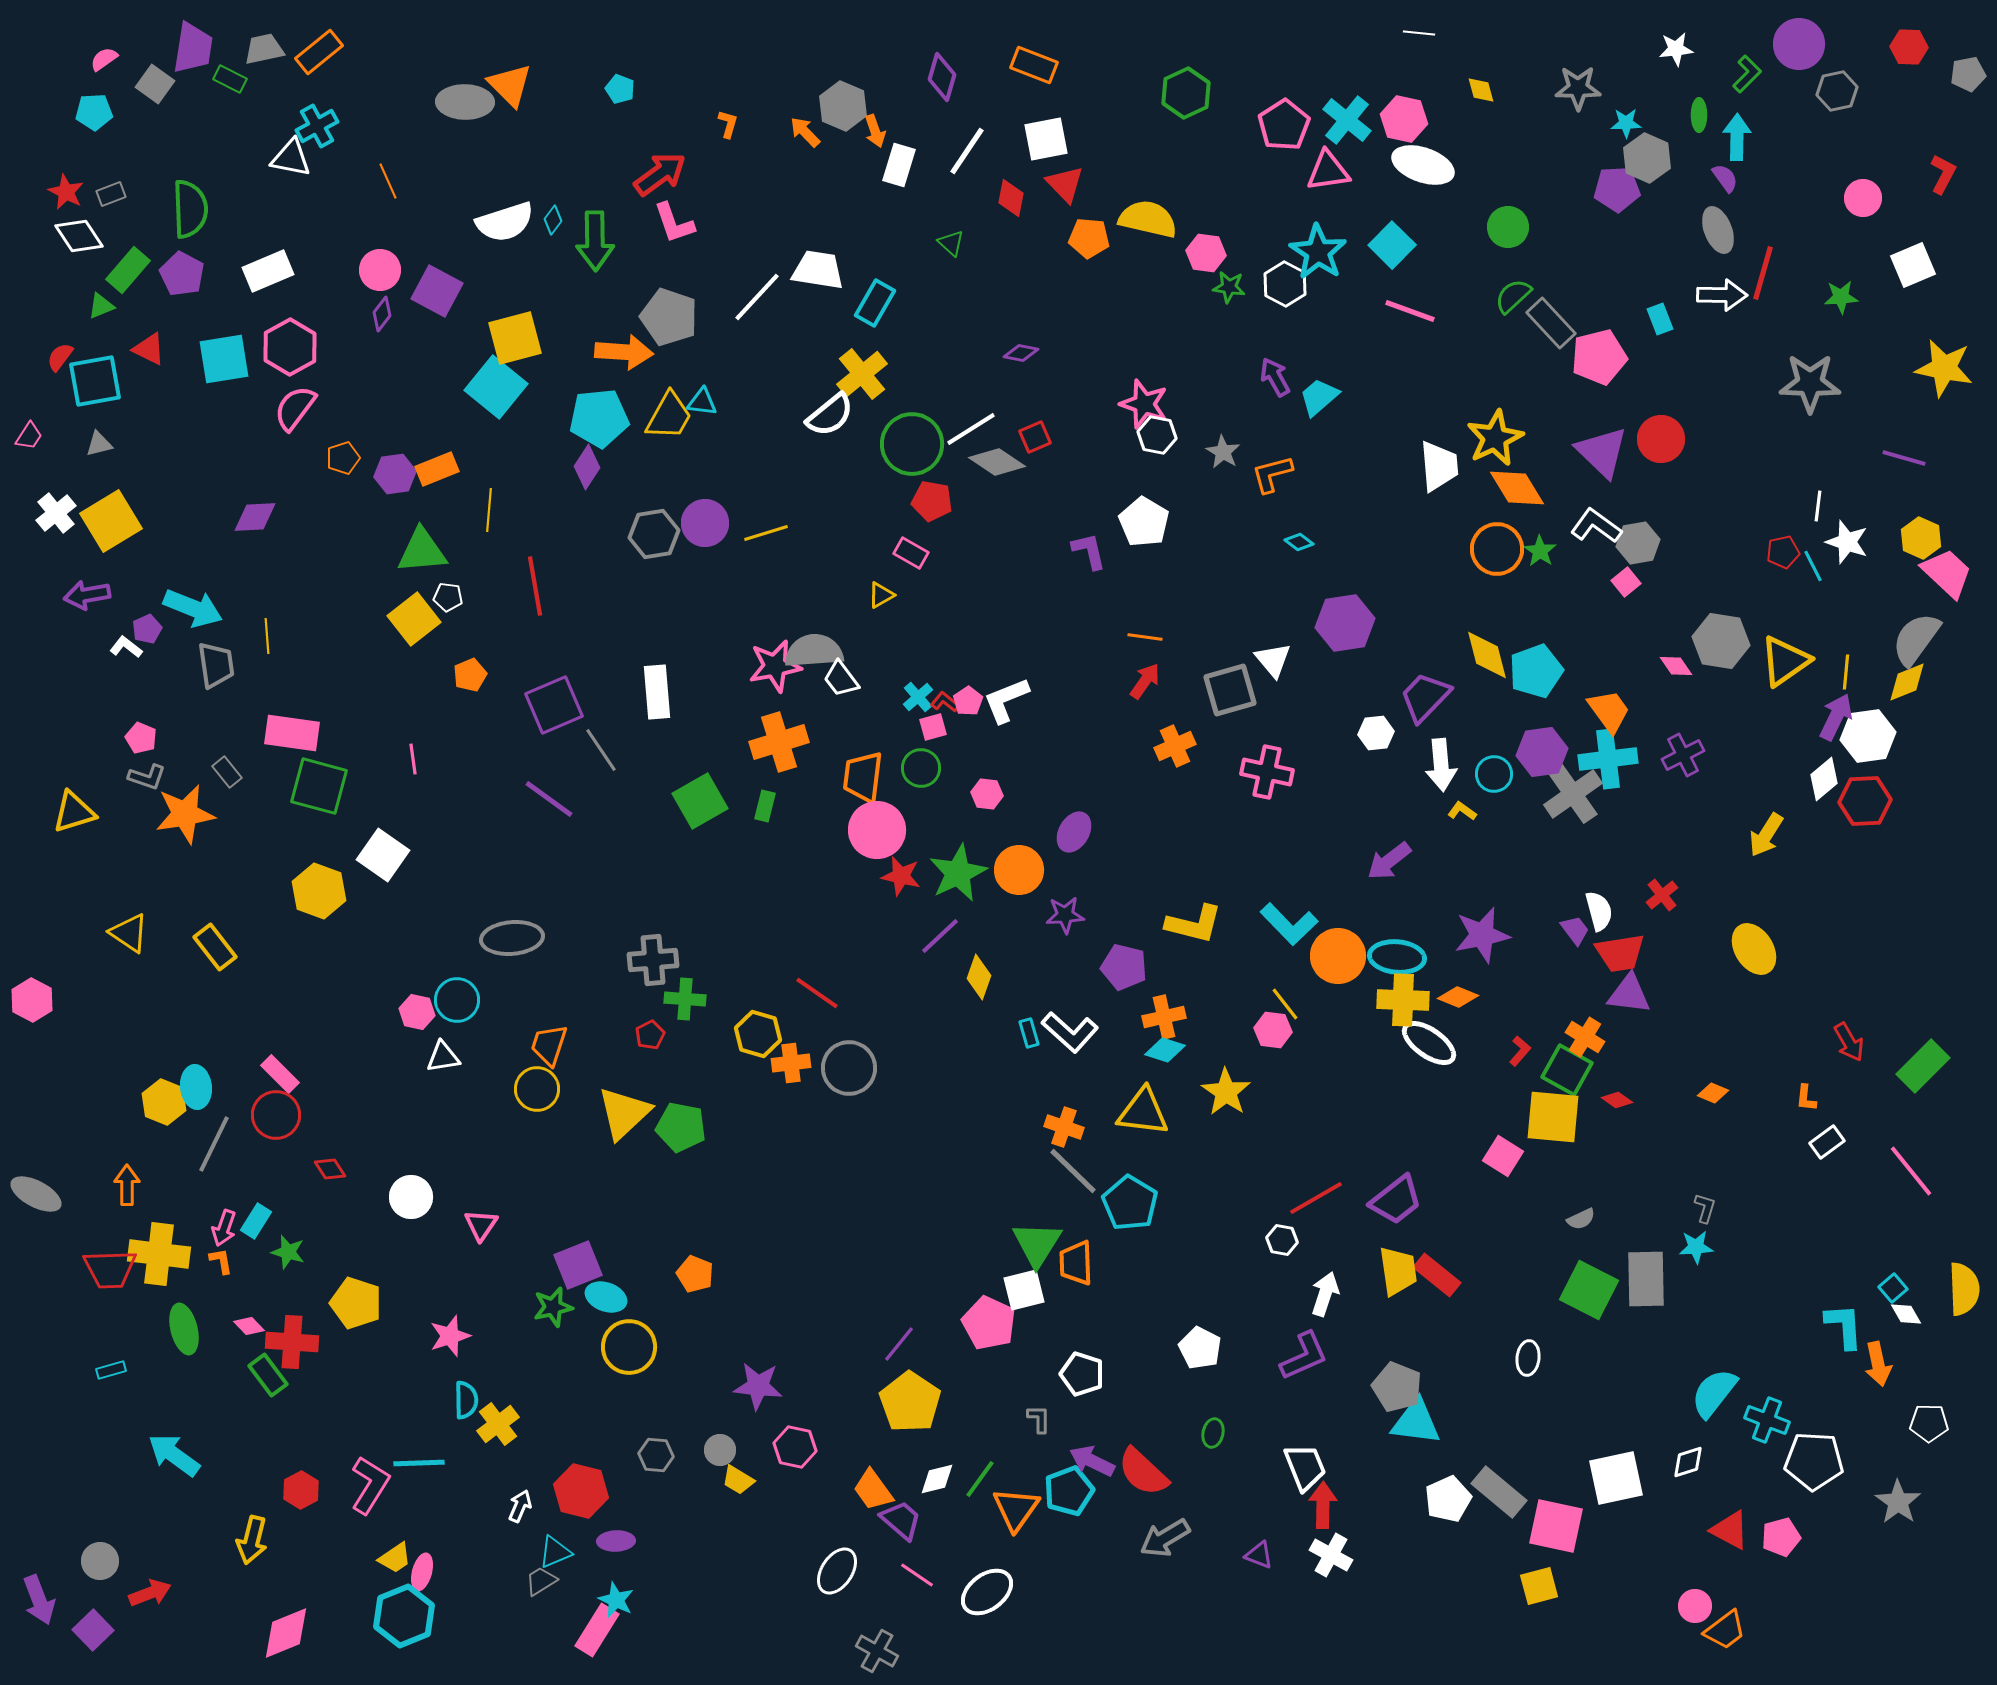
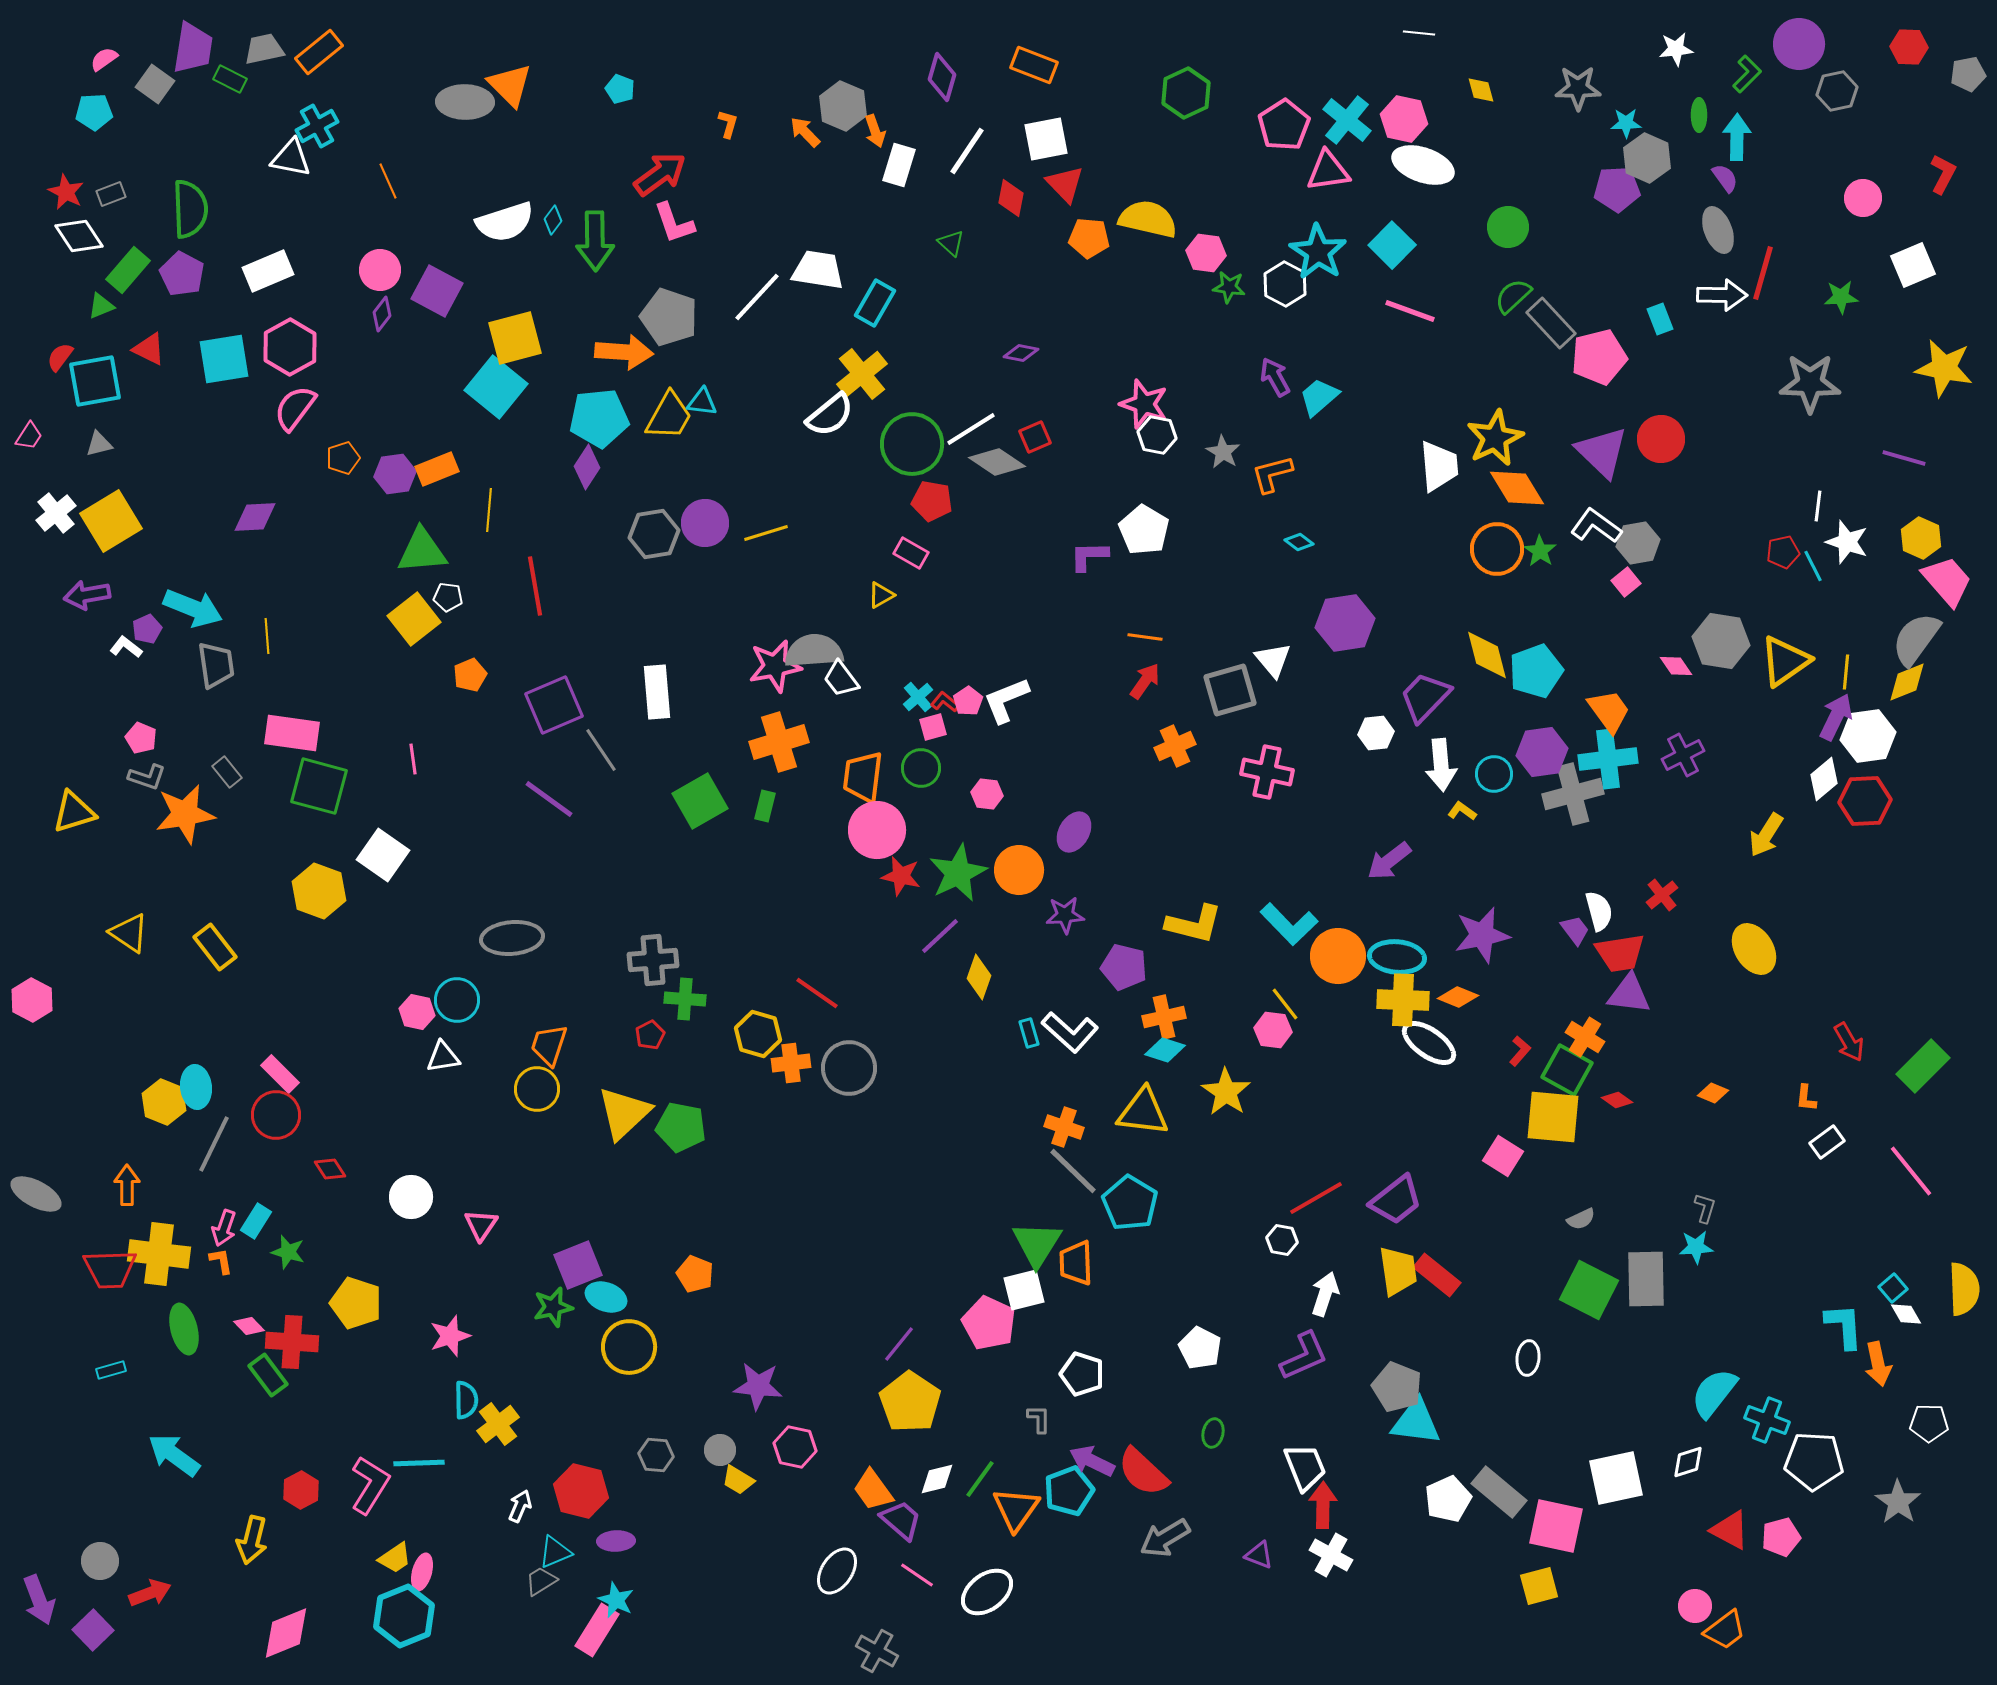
white pentagon at (1144, 522): moved 8 px down
purple L-shape at (1089, 551): moved 5 px down; rotated 78 degrees counterclockwise
pink trapezoid at (1947, 573): moved 8 px down; rotated 6 degrees clockwise
gray cross at (1573, 794): rotated 20 degrees clockwise
